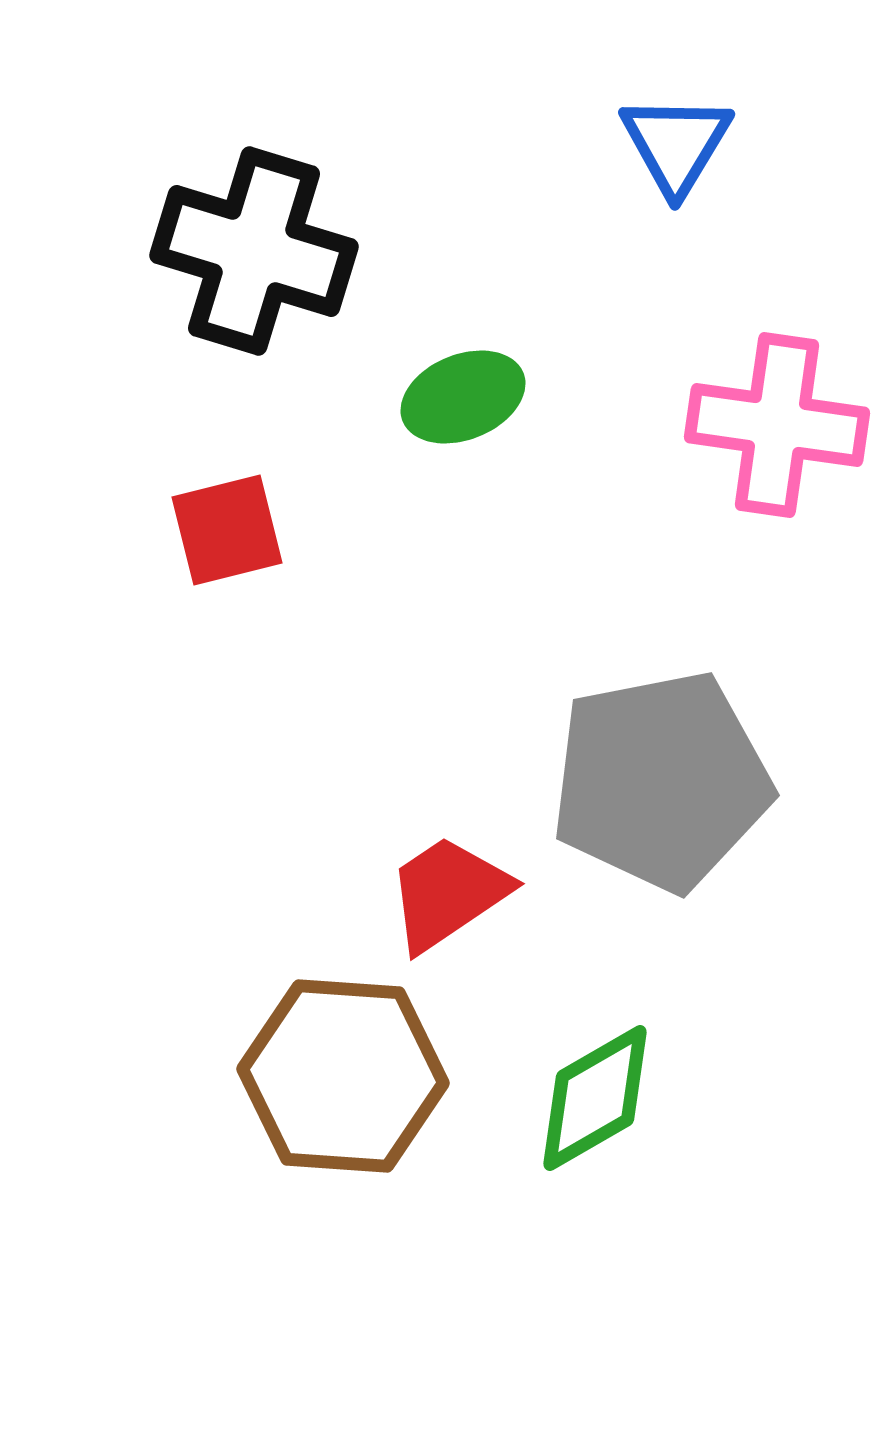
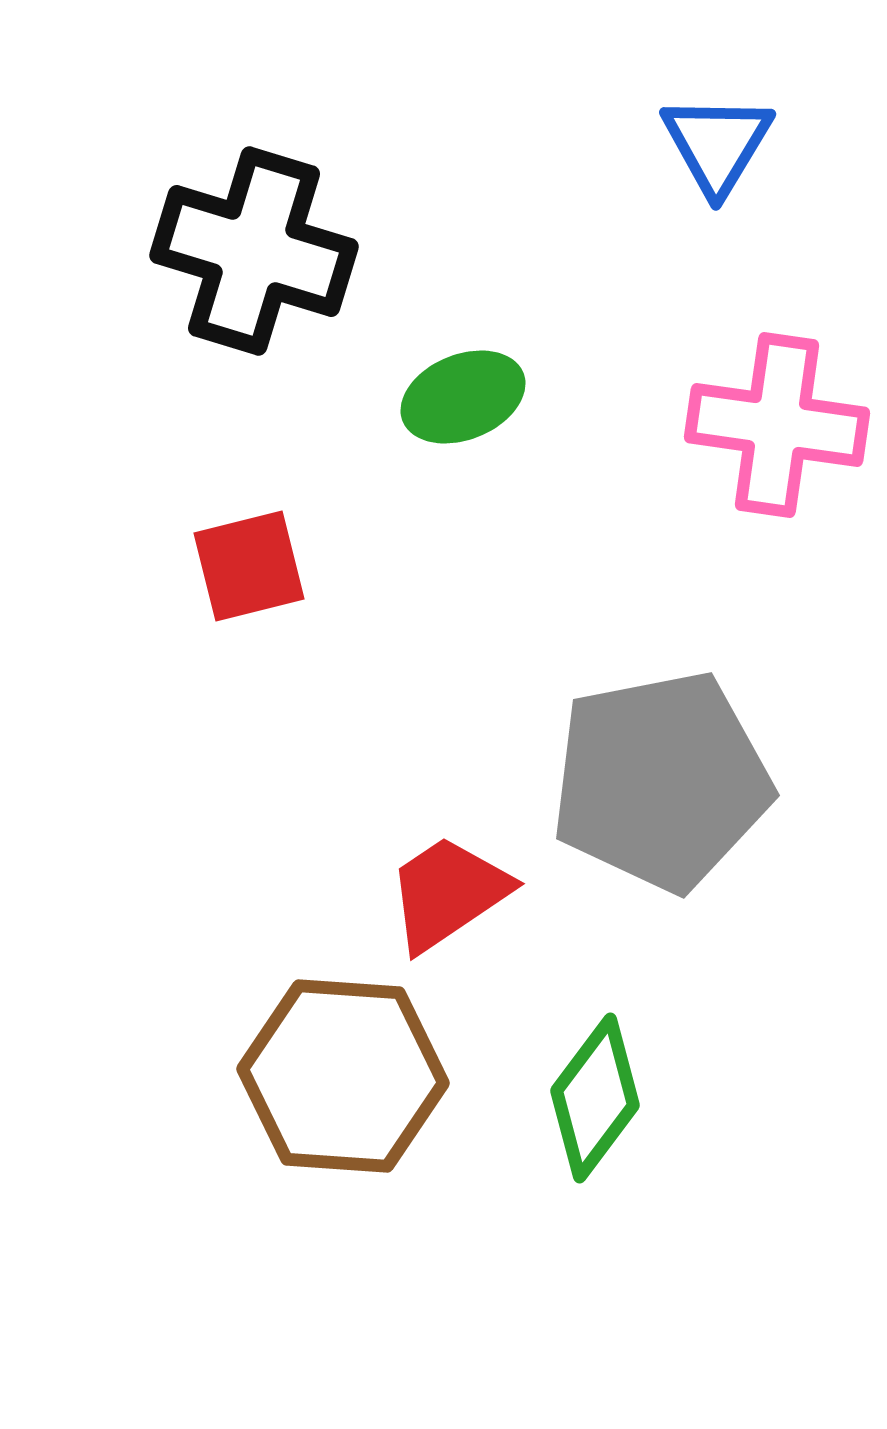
blue triangle: moved 41 px right
red square: moved 22 px right, 36 px down
green diamond: rotated 23 degrees counterclockwise
